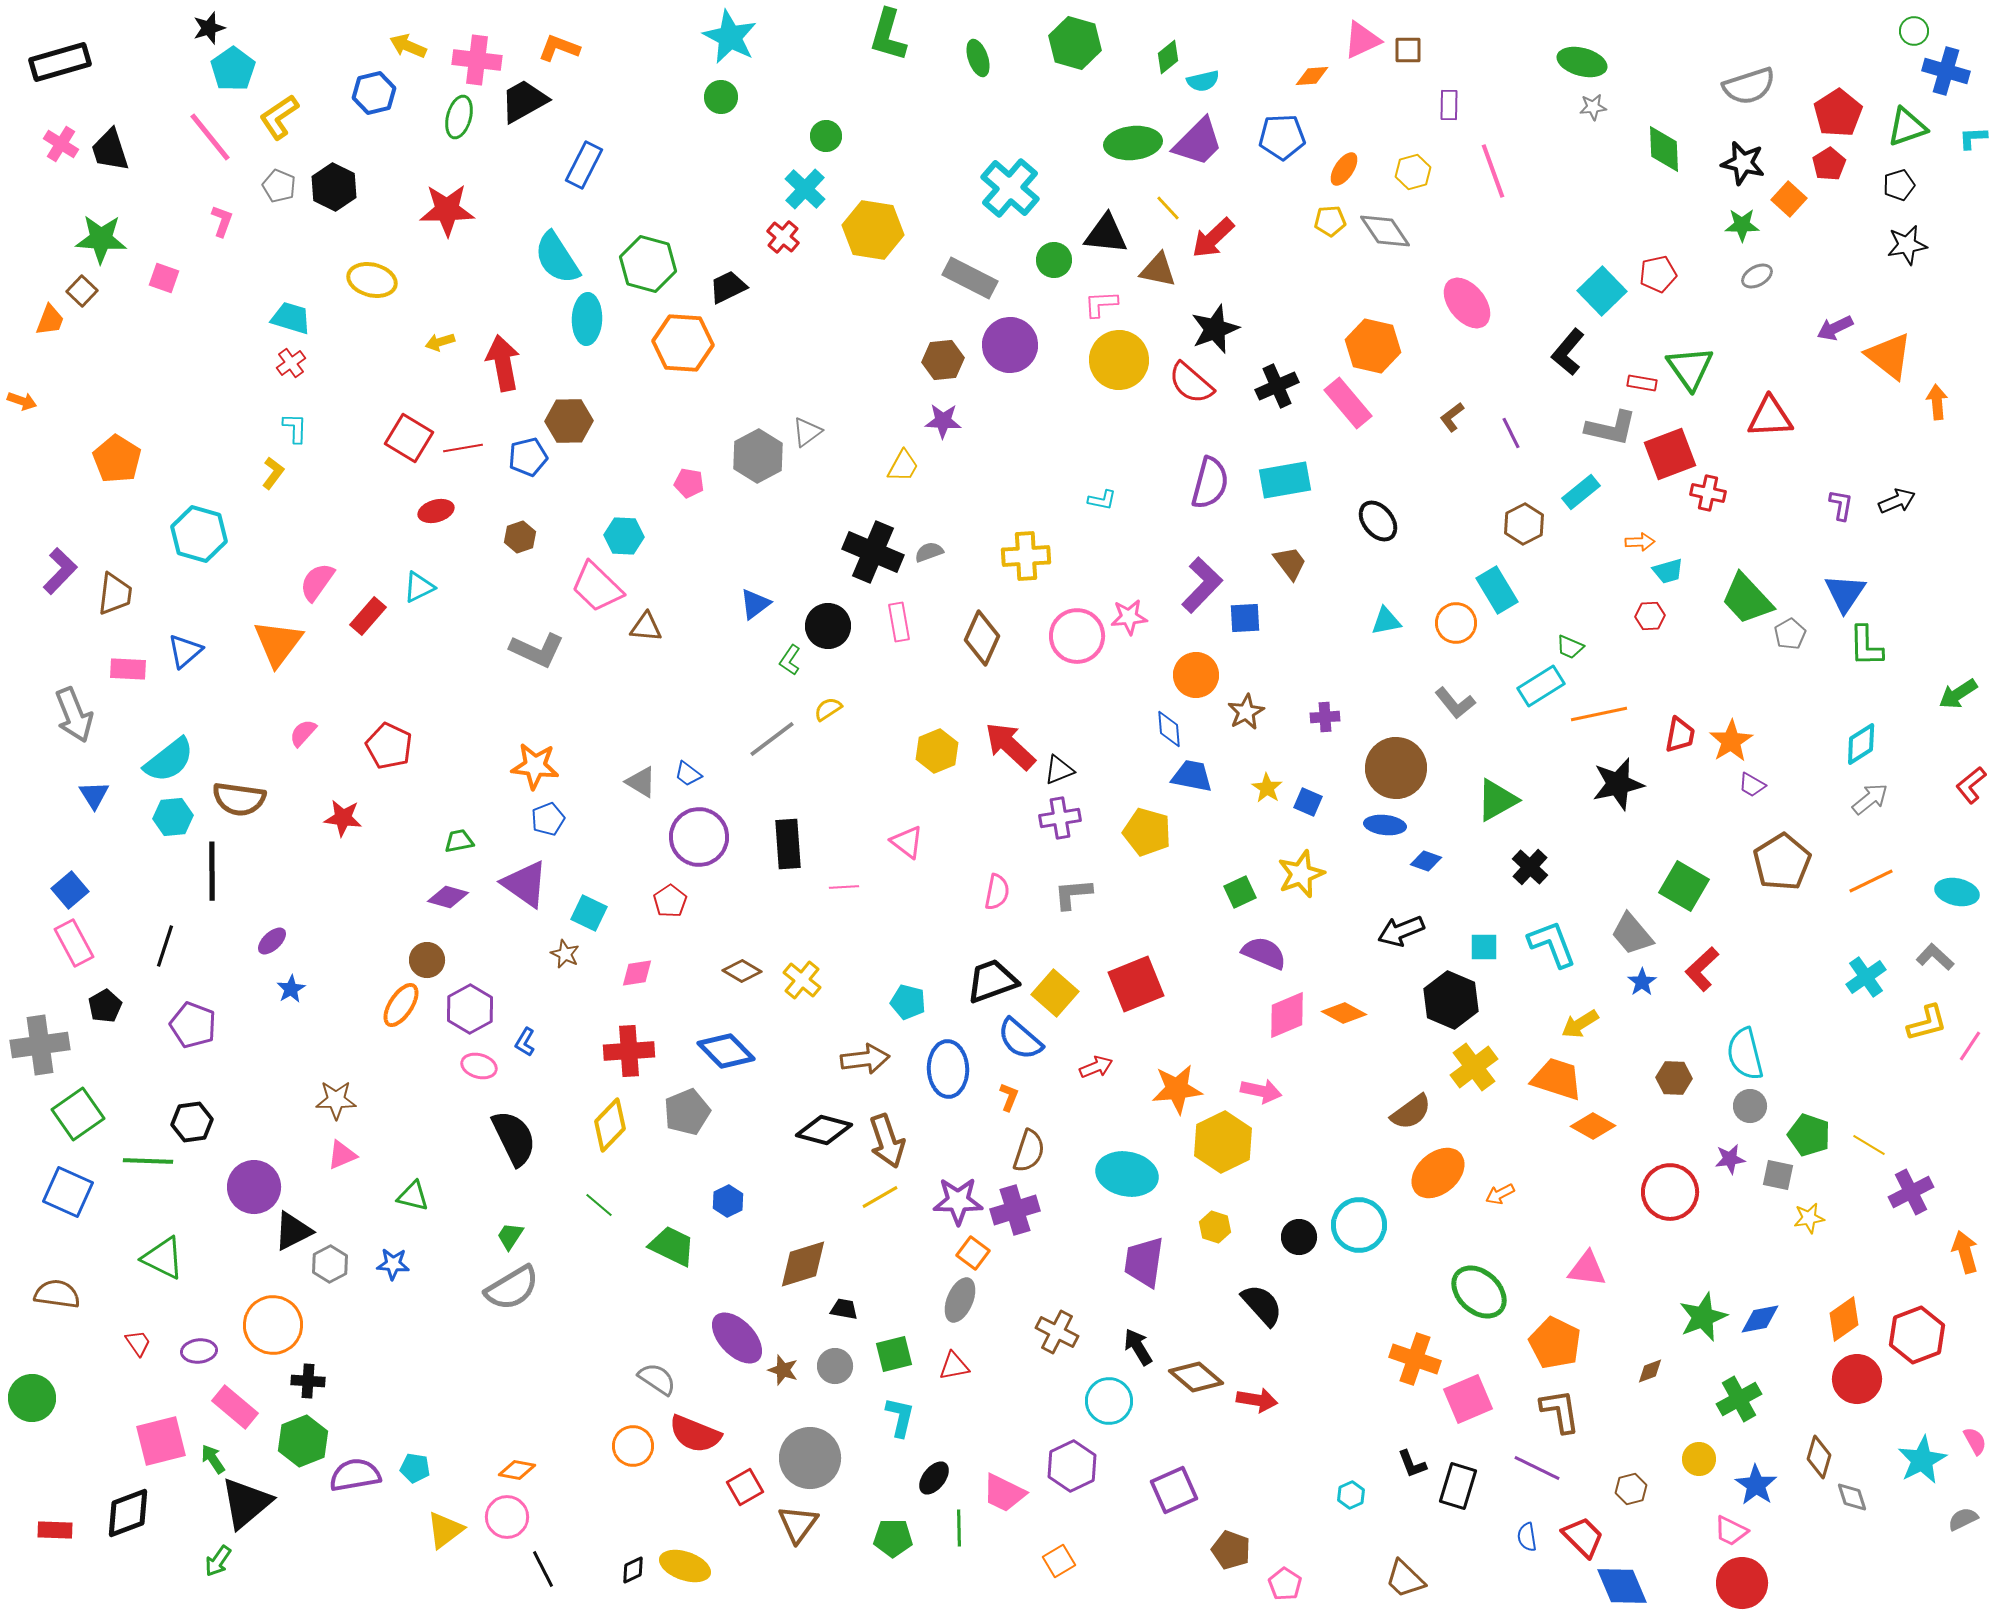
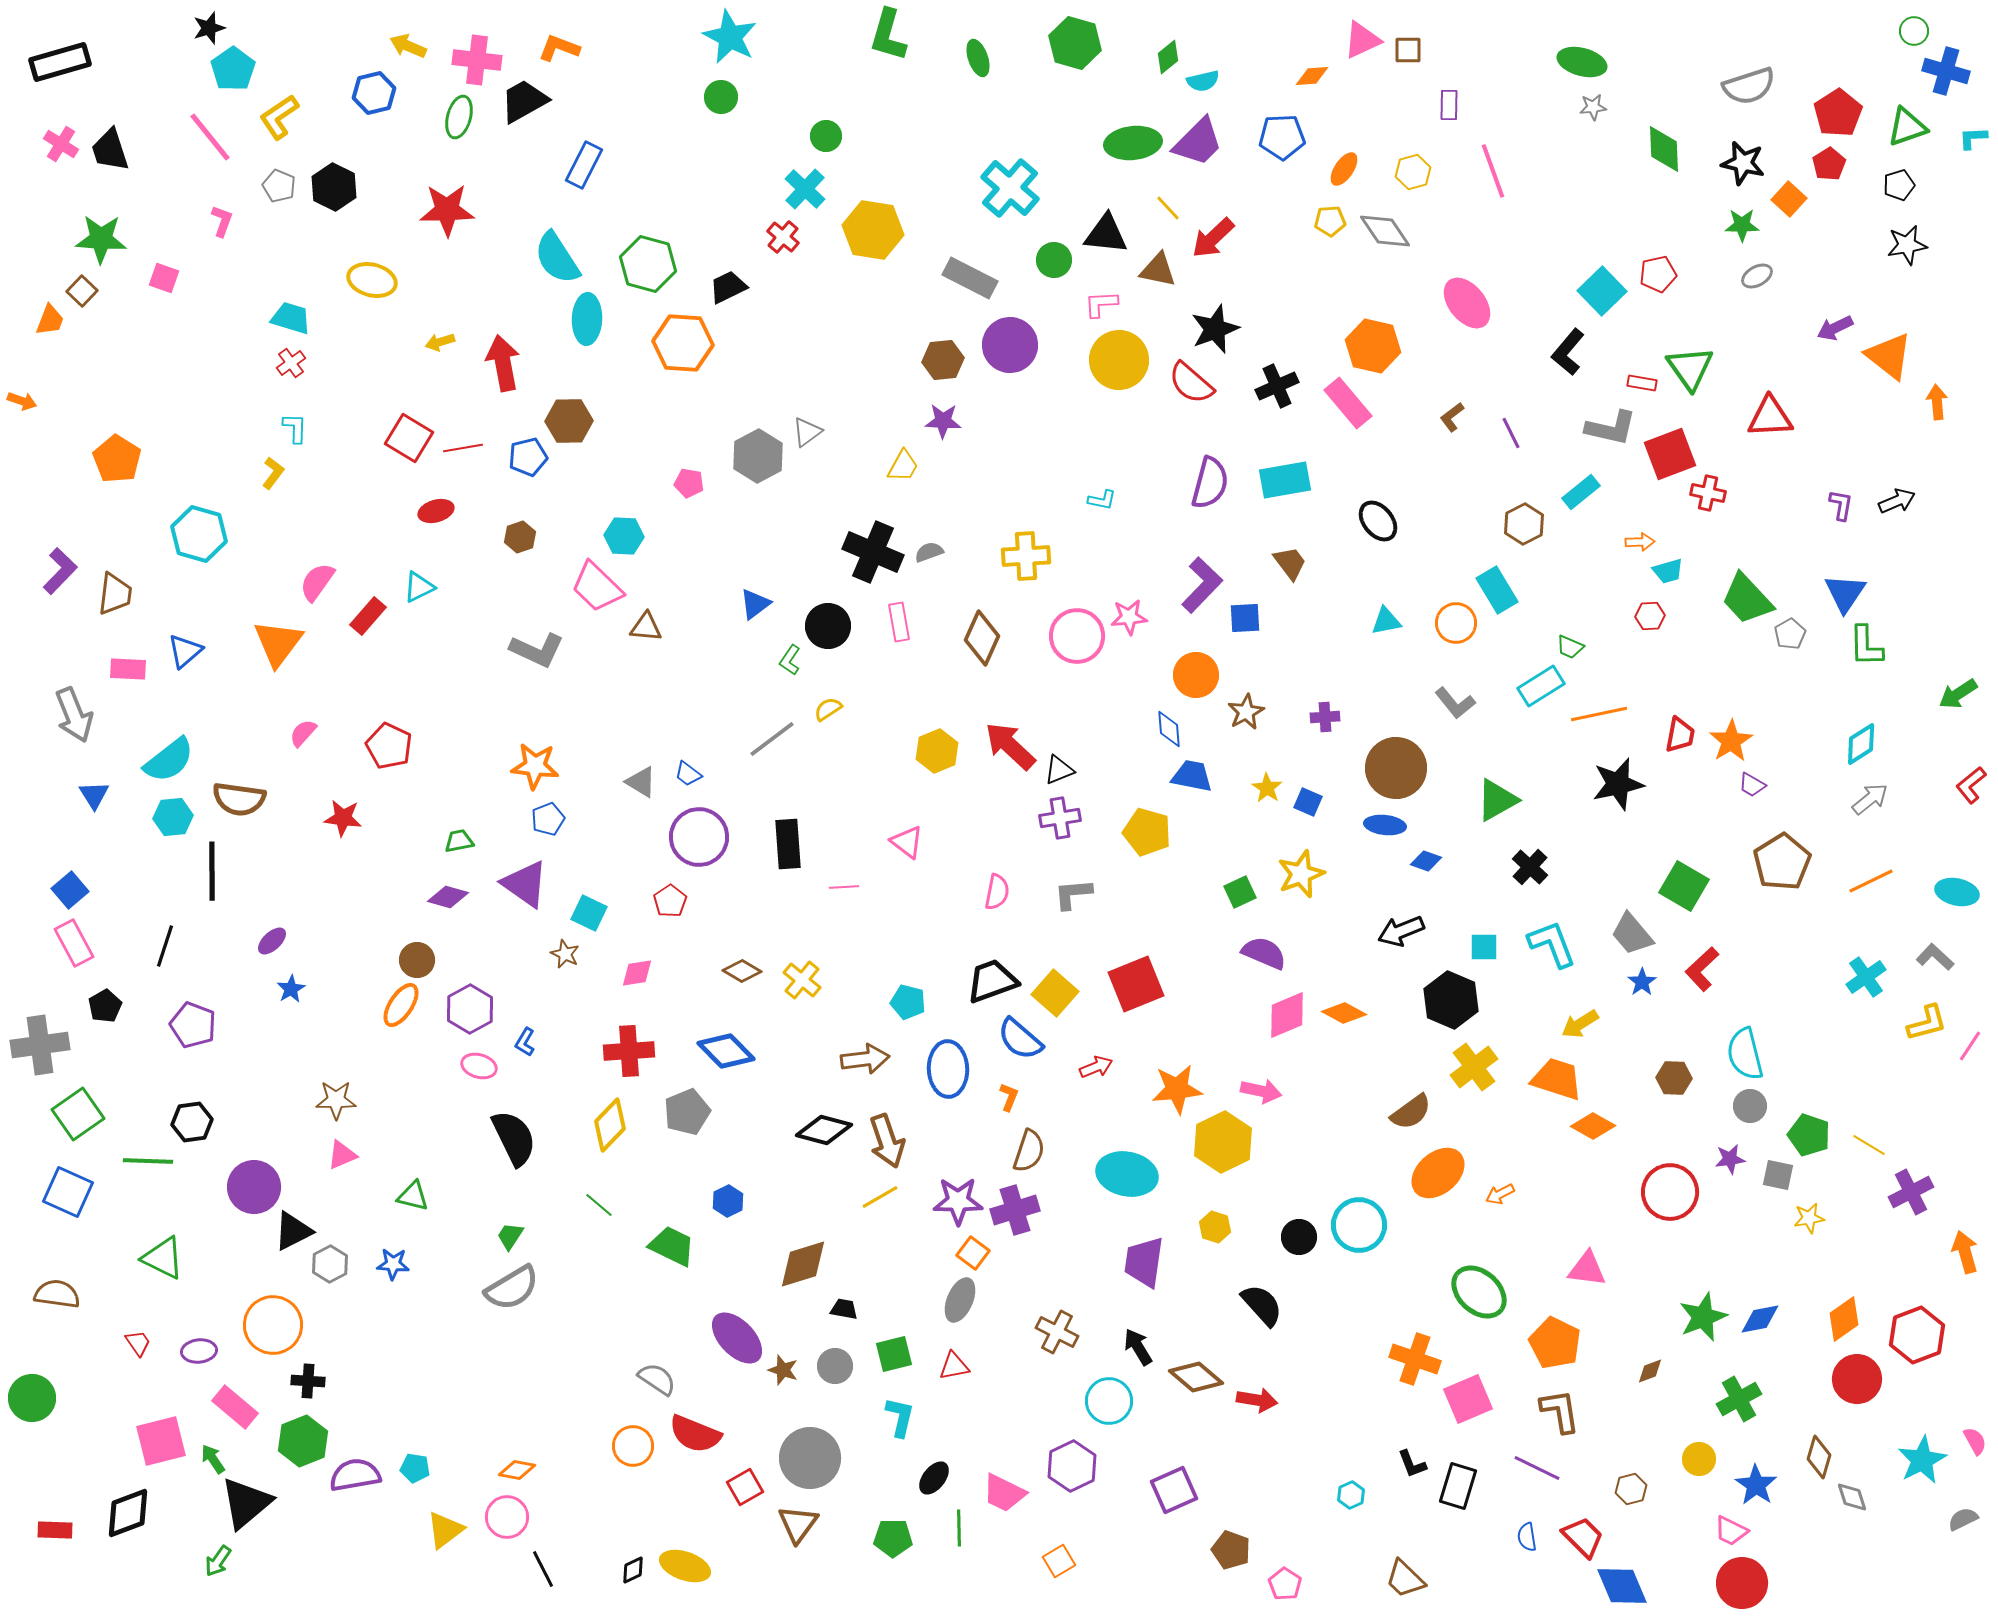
brown circle at (427, 960): moved 10 px left
